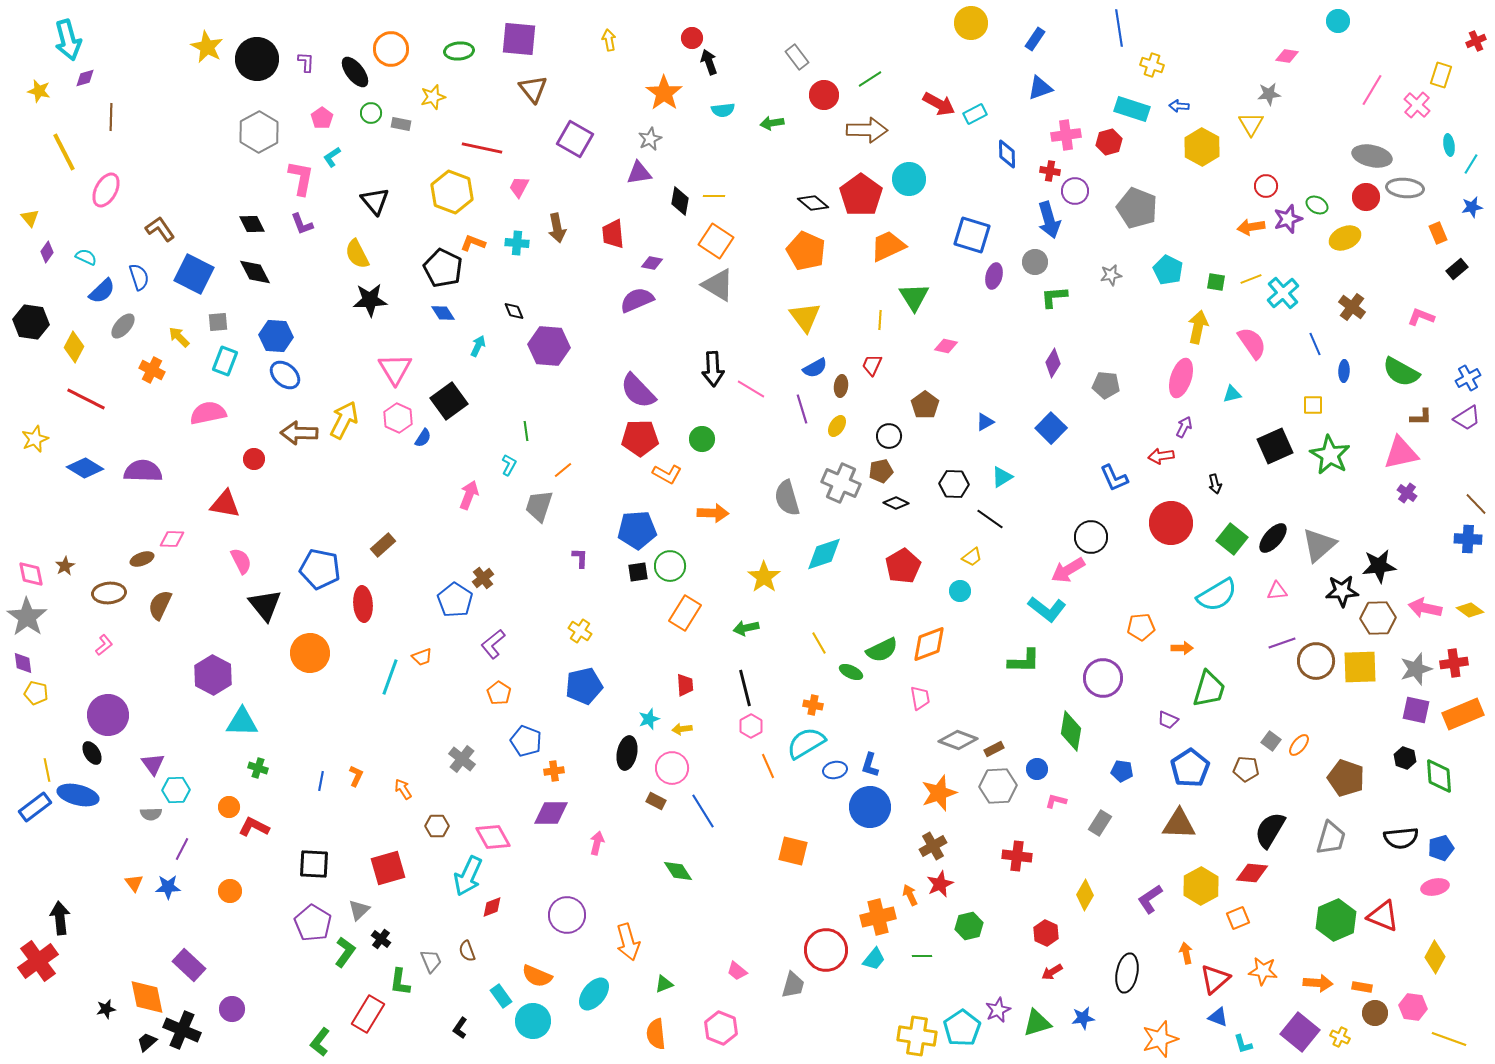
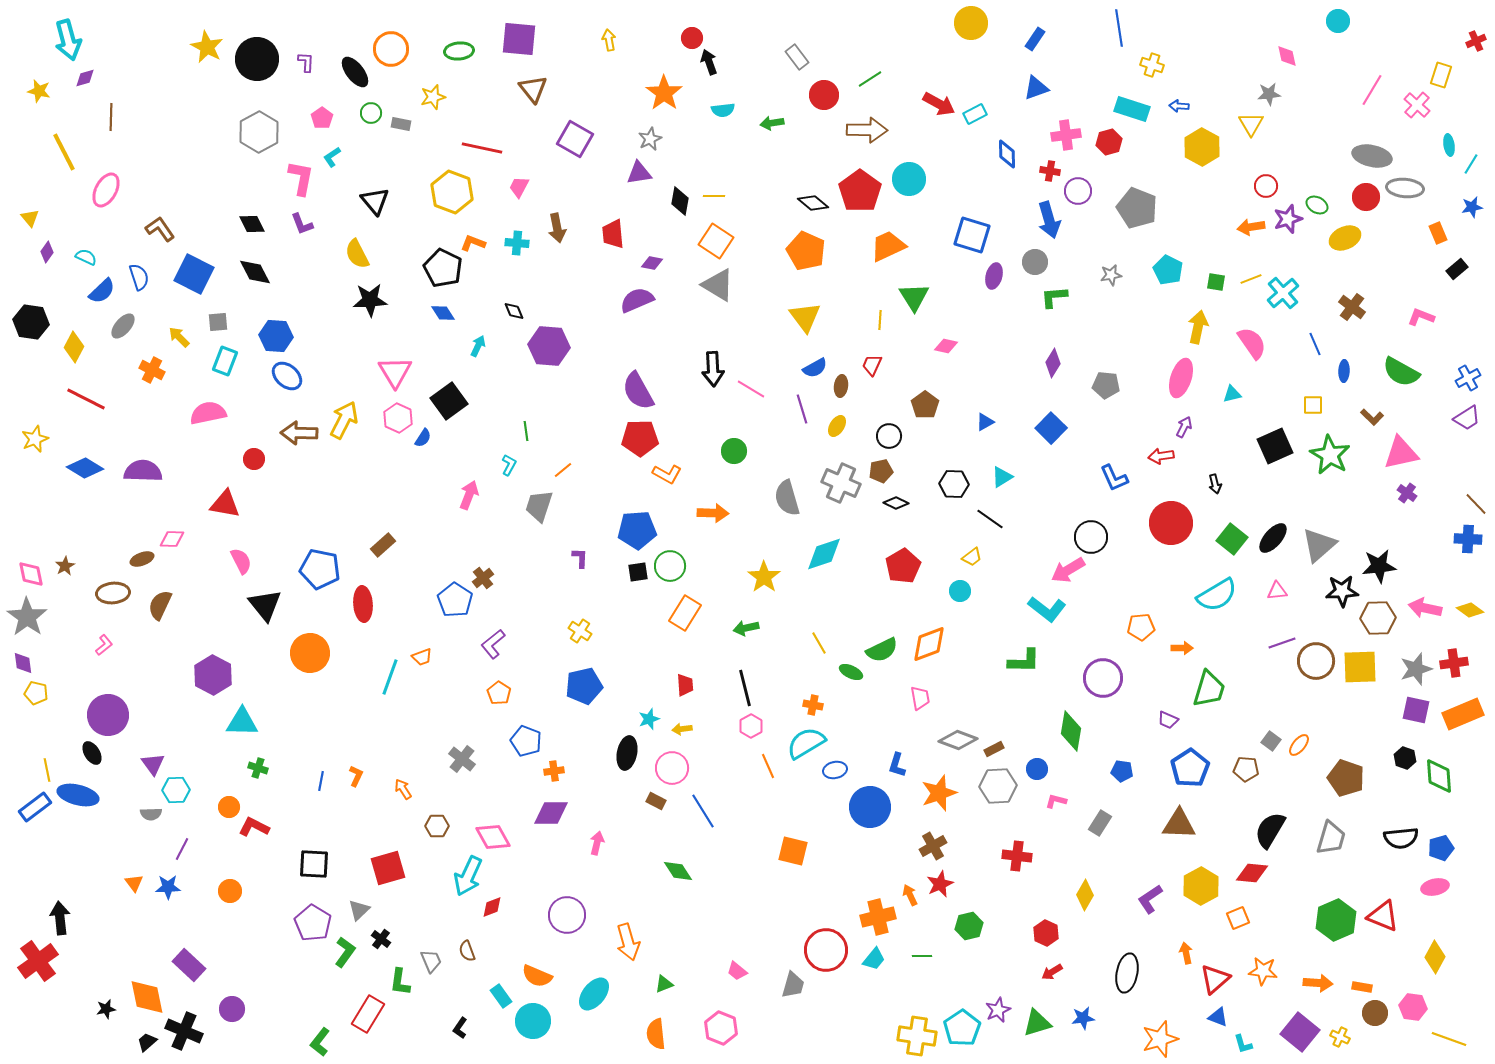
pink diamond at (1287, 56): rotated 70 degrees clockwise
blue triangle at (1040, 88): moved 4 px left
purple circle at (1075, 191): moved 3 px right
red pentagon at (861, 195): moved 1 px left, 4 px up
pink triangle at (395, 369): moved 3 px down
blue ellipse at (285, 375): moved 2 px right, 1 px down
purple semicircle at (638, 391): rotated 15 degrees clockwise
brown L-shape at (1421, 417): moved 49 px left; rotated 45 degrees clockwise
green circle at (702, 439): moved 32 px right, 12 px down
brown ellipse at (109, 593): moved 4 px right
blue L-shape at (870, 765): moved 27 px right
black cross at (182, 1030): moved 2 px right, 1 px down
